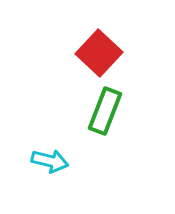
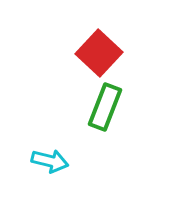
green rectangle: moved 4 px up
